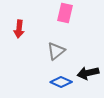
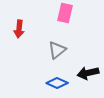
gray triangle: moved 1 px right, 1 px up
blue diamond: moved 4 px left, 1 px down
